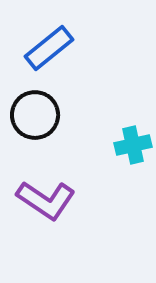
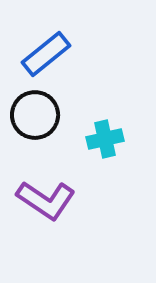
blue rectangle: moved 3 px left, 6 px down
cyan cross: moved 28 px left, 6 px up
